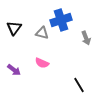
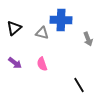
blue cross: rotated 20 degrees clockwise
black triangle: rotated 14 degrees clockwise
gray arrow: moved 2 px right, 1 px down
pink semicircle: moved 1 px down; rotated 48 degrees clockwise
purple arrow: moved 1 px right, 7 px up
